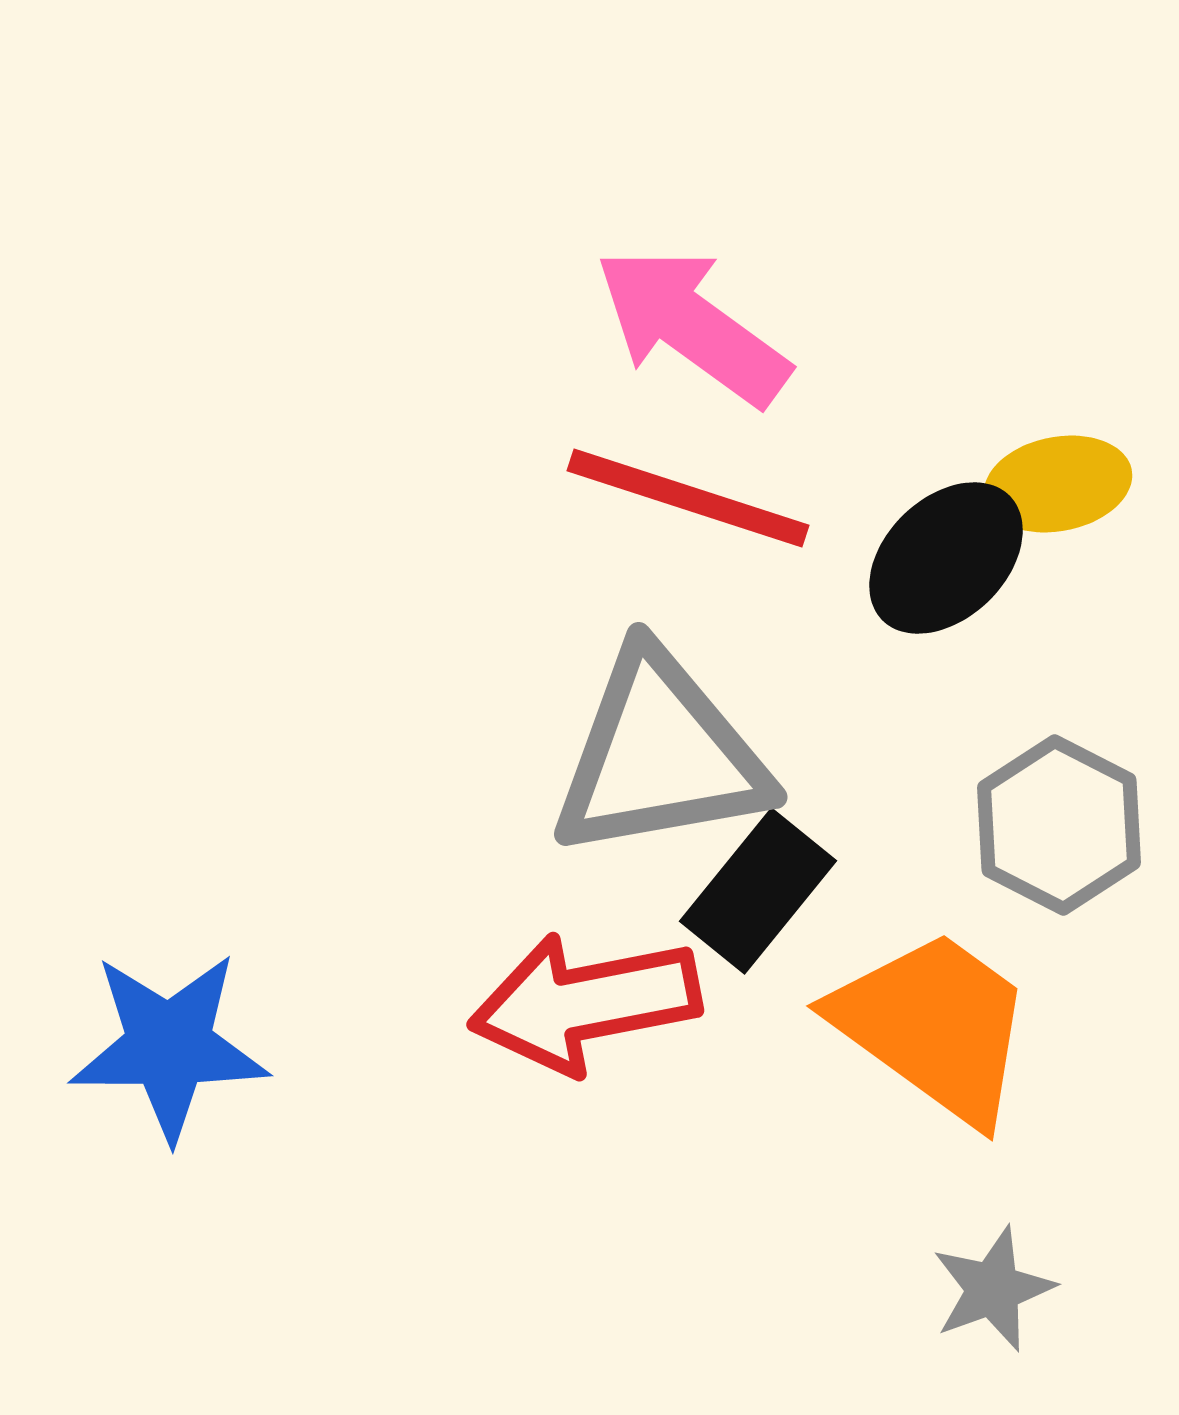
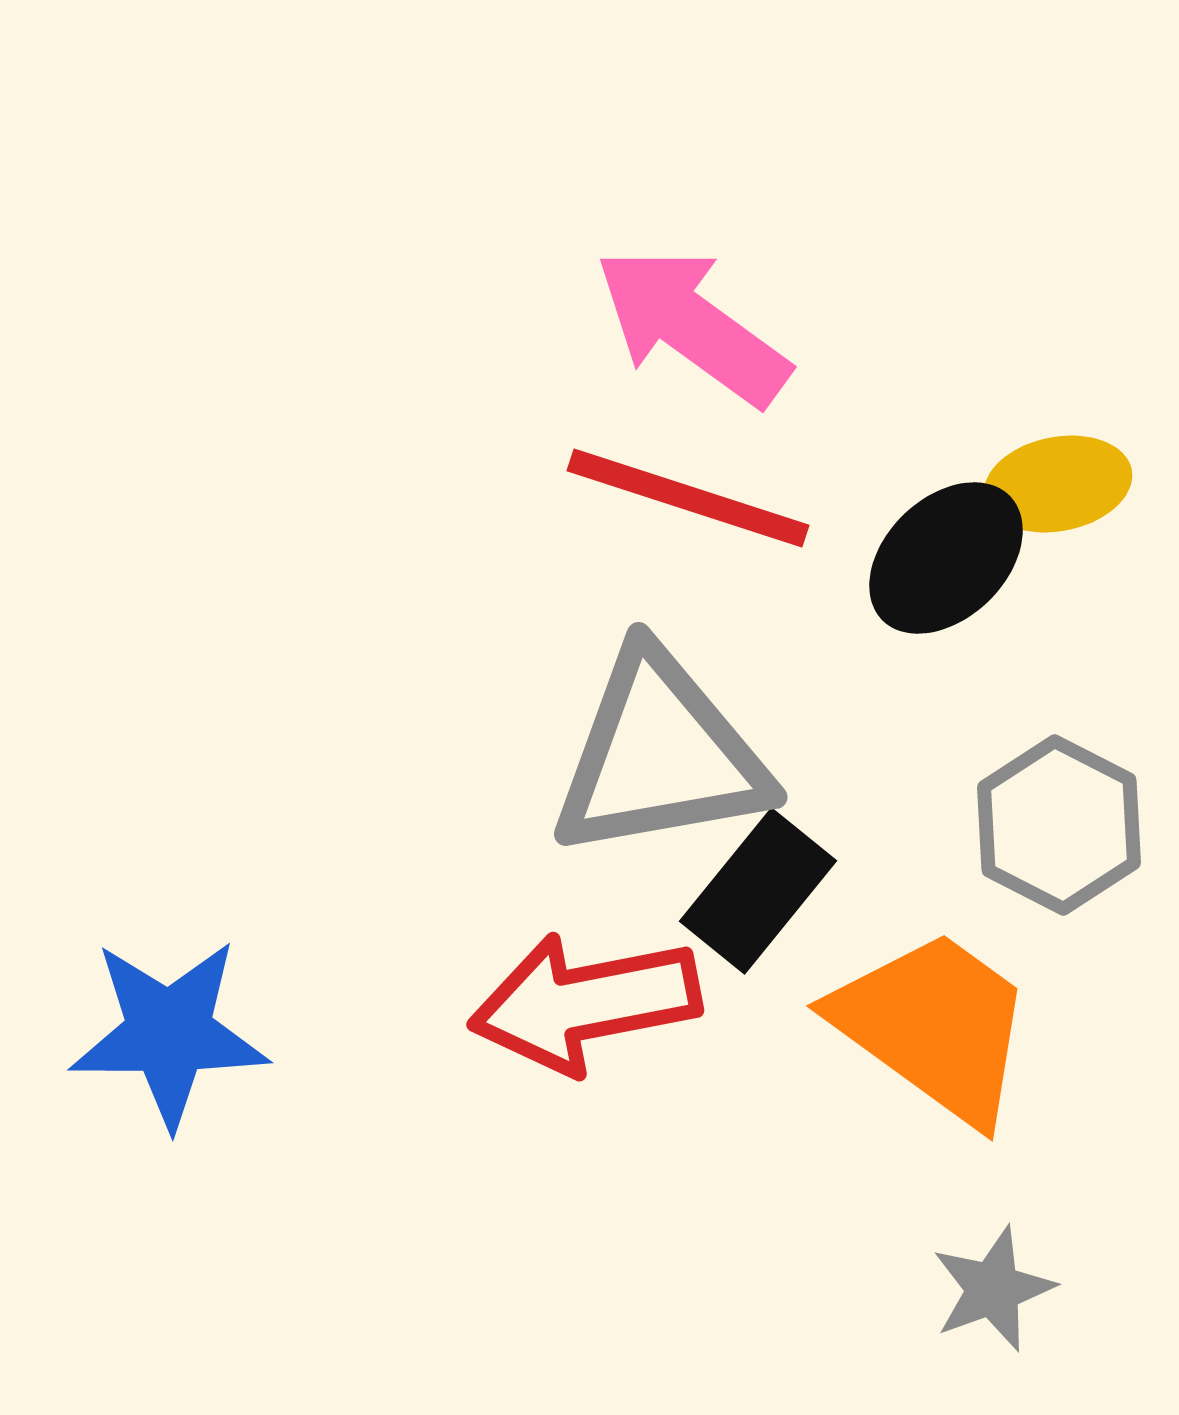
blue star: moved 13 px up
